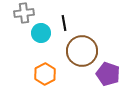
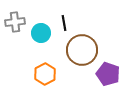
gray cross: moved 9 px left, 9 px down
brown circle: moved 1 px up
